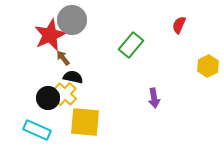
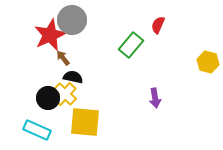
red semicircle: moved 21 px left
yellow hexagon: moved 4 px up; rotated 20 degrees counterclockwise
purple arrow: moved 1 px right
